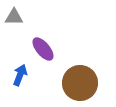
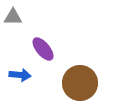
gray triangle: moved 1 px left
blue arrow: rotated 75 degrees clockwise
